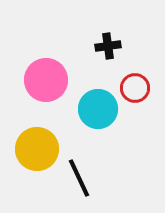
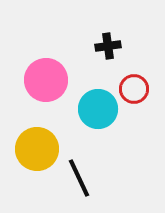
red circle: moved 1 px left, 1 px down
